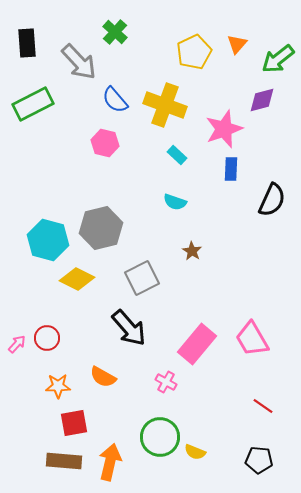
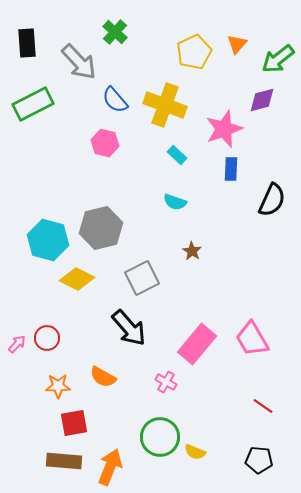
orange arrow: moved 5 px down; rotated 9 degrees clockwise
